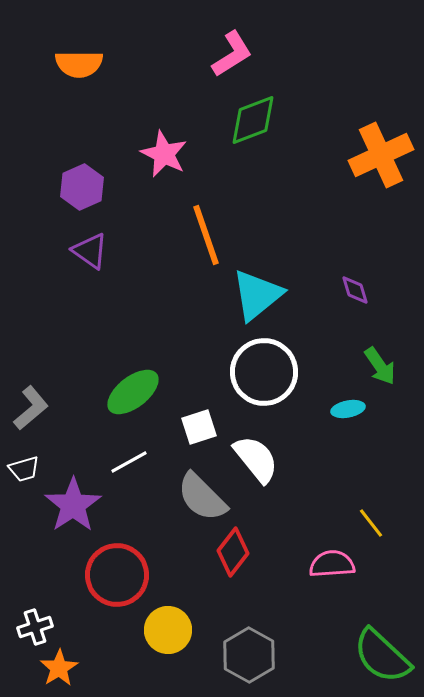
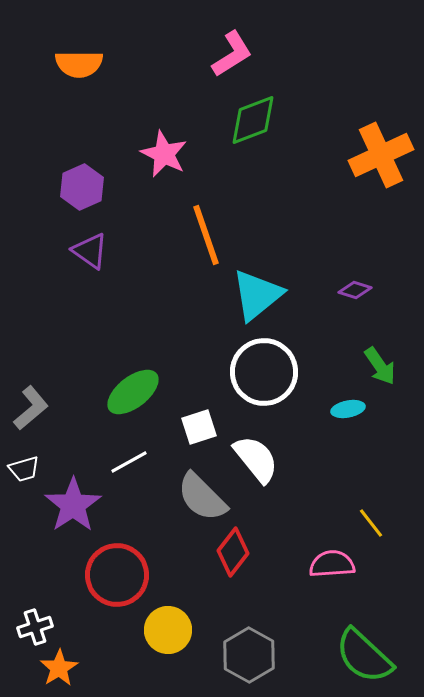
purple diamond: rotated 56 degrees counterclockwise
green semicircle: moved 18 px left
